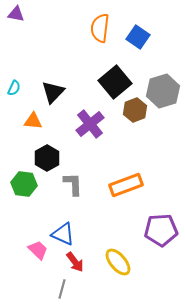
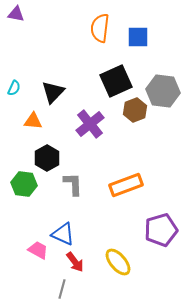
blue square: rotated 35 degrees counterclockwise
black square: moved 1 px right, 1 px up; rotated 16 degrees clockwise
gray hexagon: rotated 24 degrees clockwise
purple pentagon: rotated 12 degrees counterclockwise
pink trapezoid: rotated 15 degrees counterclockwise
